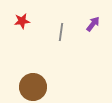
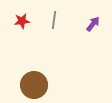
gray line: moved 7 px left, 12 px up
brown circle: moved 1 px right, 2 px up
